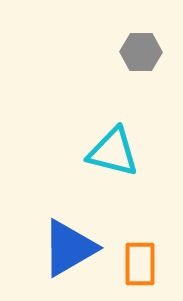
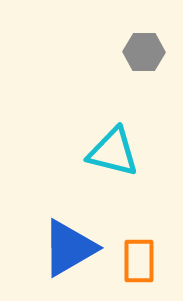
gray hexagon: moved 3 px right
orange rectangle: moved 1 px left, 3 px up
